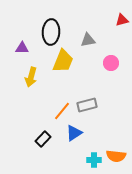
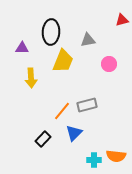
pink circle: moved 2 px left, 1 px down
yellow arrow: moved 1 px down; rotated 18 degrees counterclockwise
blue triangle: rotated 12 degrees counterclockwise
